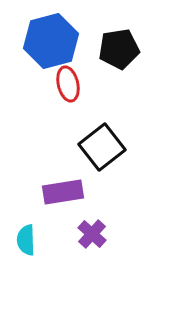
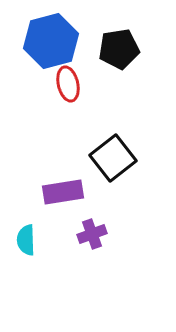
black square: moved 11 px right, 11 px down
purple cross: rotated 28 degrees clockwise
